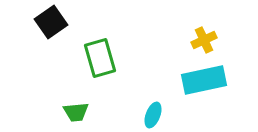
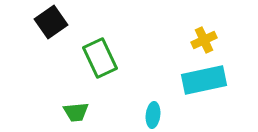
green rectangle: rotated 9 degrees counterclockwise
cyan ellipse: rotated 15 degrees counterclockwise
